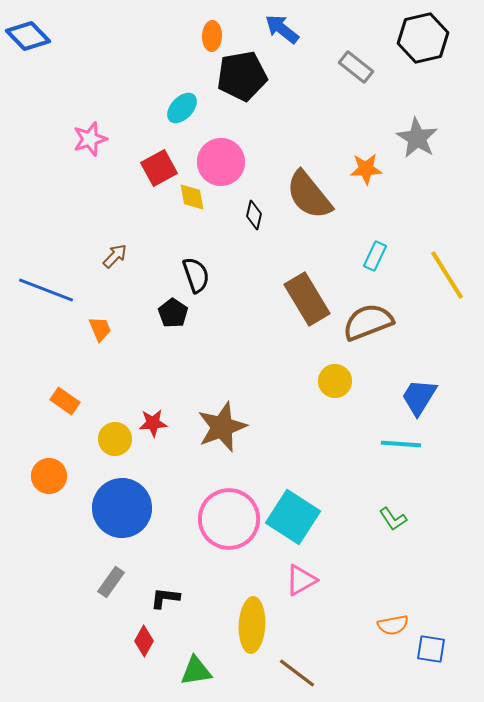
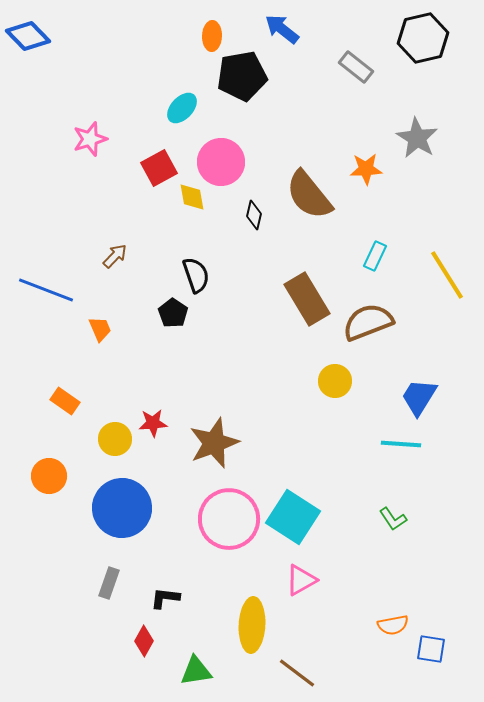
brown star at (222, 427): moved 8 px left, 16 px down
gray rectangle at (111, 582): moved 2 px left, 1 px down; rotated 16 degrees counterclockwise
